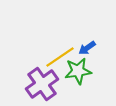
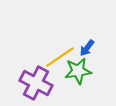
blue arrow: rotated 18 degrees counterclockwise
purple cross: moved 6 px left, 1 px up; rotated 28 degrees counterclockwise
